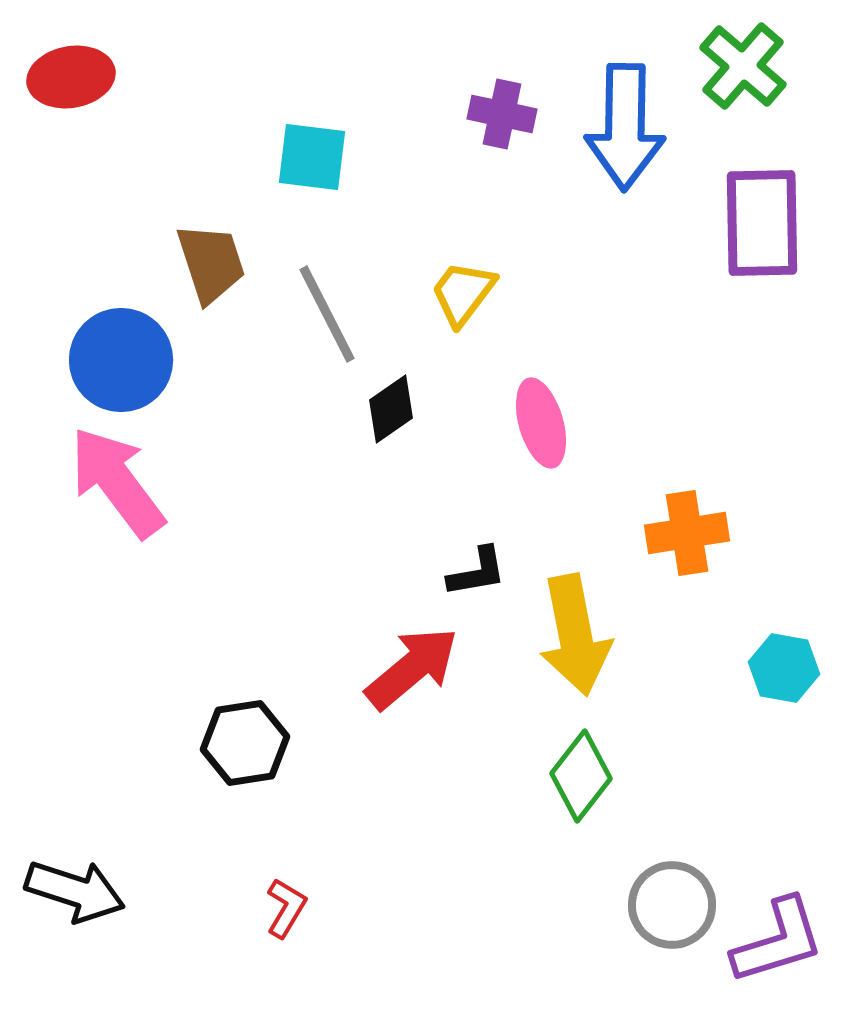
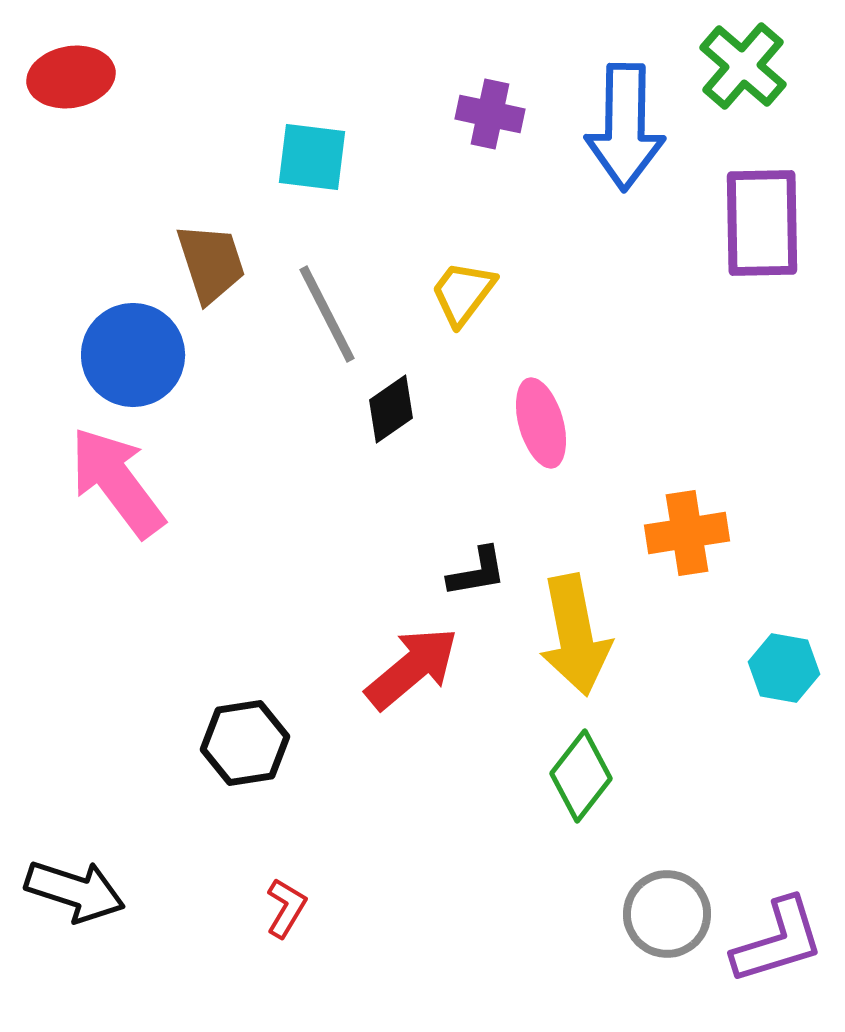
purple cross: moved 12 px left
blue circle: moved 12 px right, 5 px up
gray circle: moved 5 px left, 9 px down
